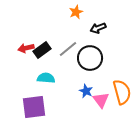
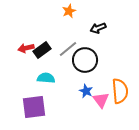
orange star: moved 7 px left, 1 px up
black circle: moved 5 px left, 2 px down
orange semicircle: moved 2 px left, 1 px up; rotated 10 degrees clockwise
